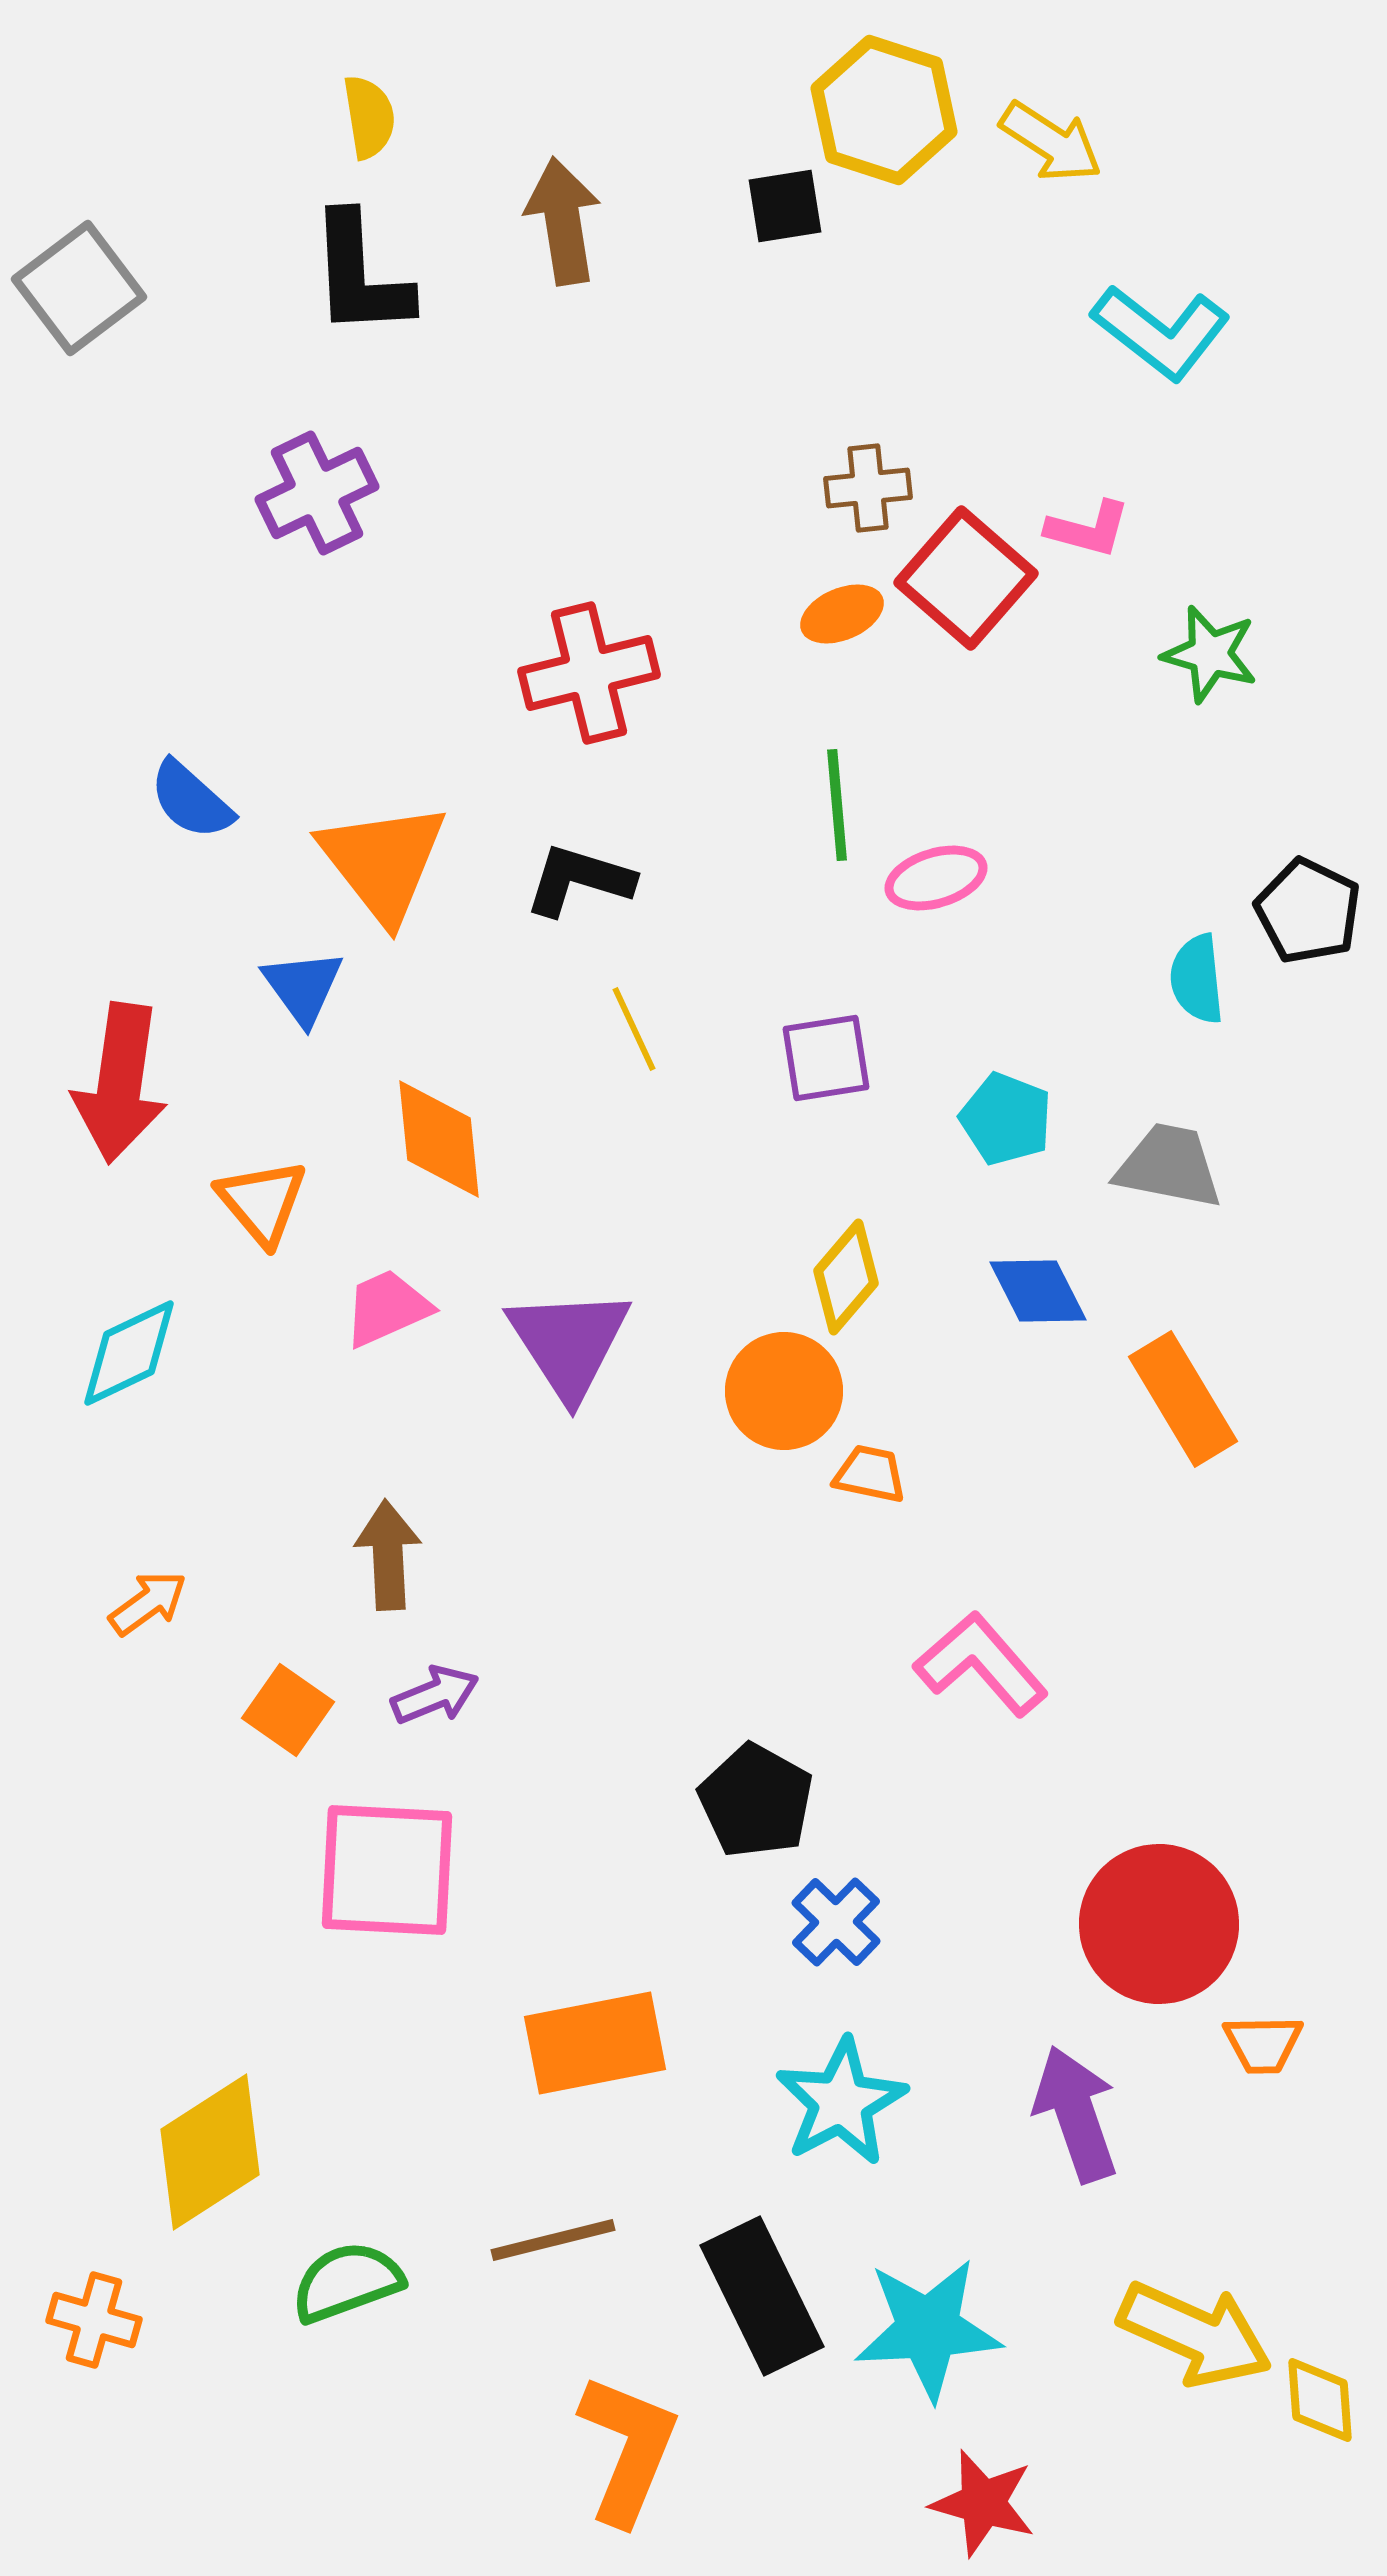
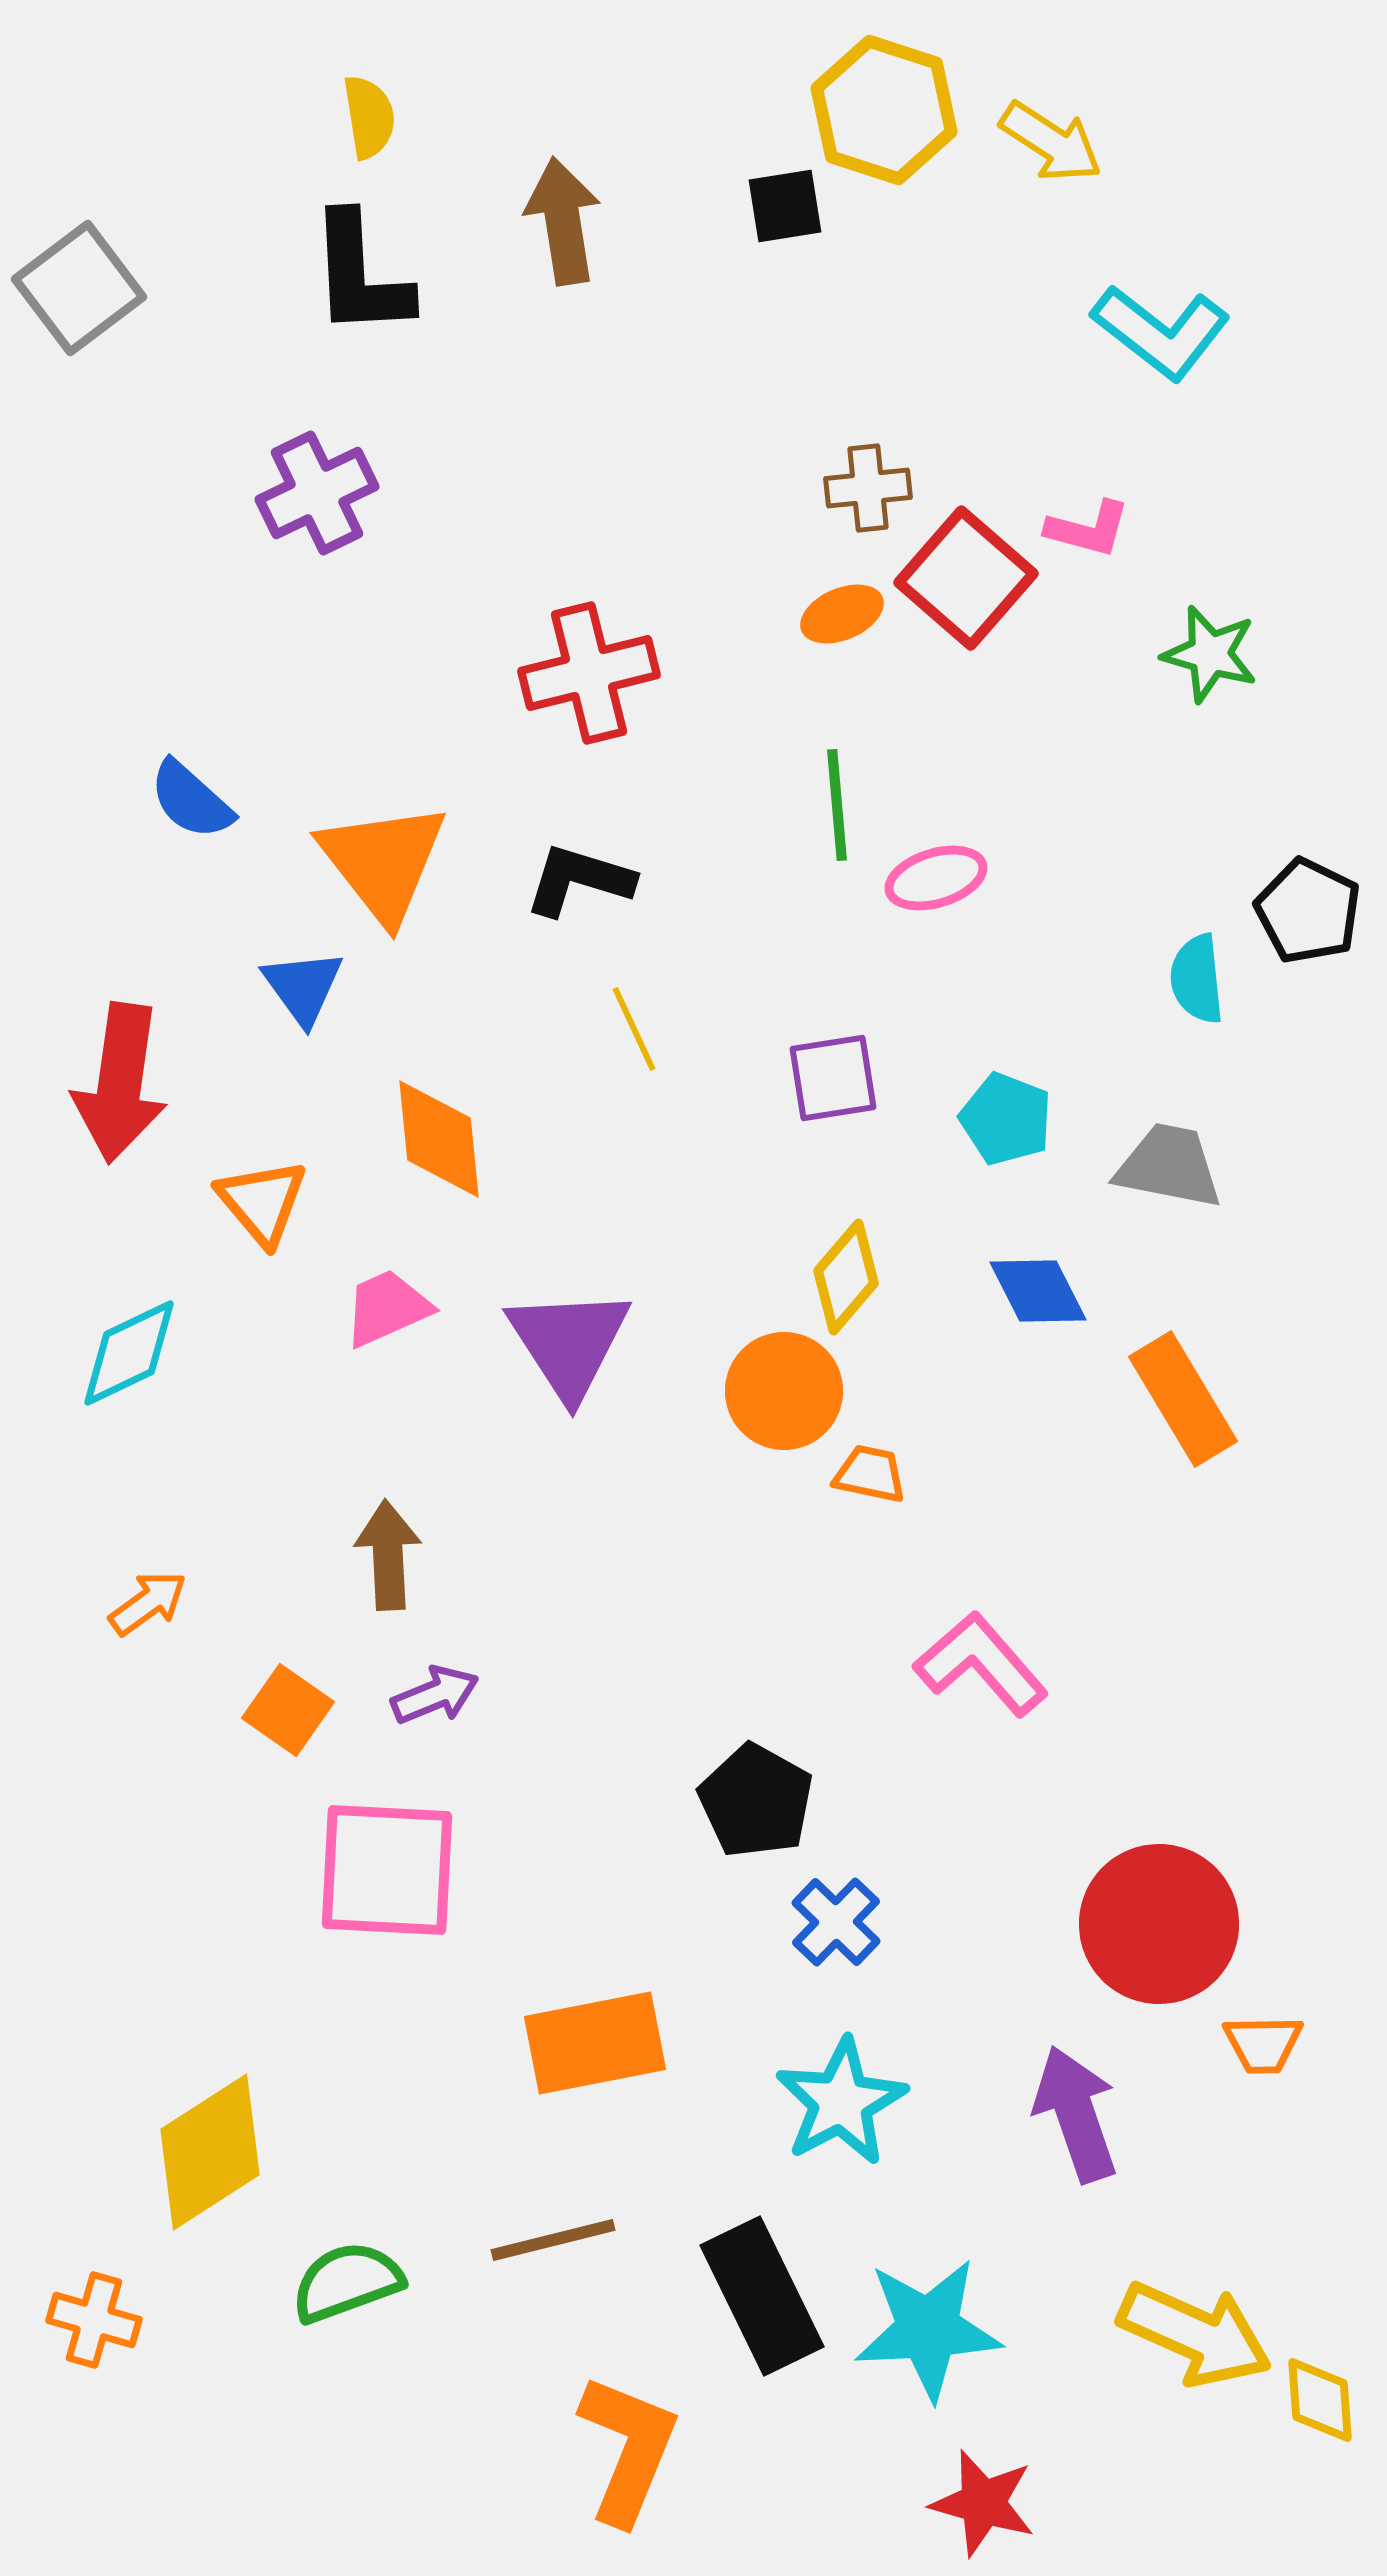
purple square at (826, 1058): moved 7 px right, 20 px down
